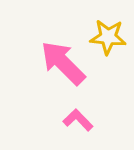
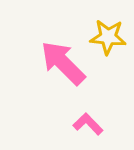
pink L-shape: moved 10 px right, 4 px down
